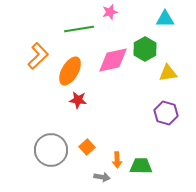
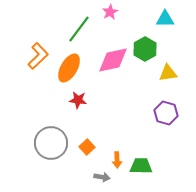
pink star: rotated 14 degrees counterclockwise
green line: rotated 44 degrees counterclockwise
orange ellipse: moved 1 px left, 3 px up
gray circle: moved 7 px up
